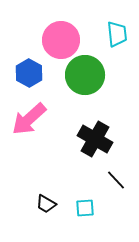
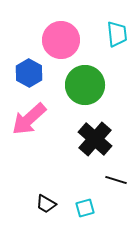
green circle: moved 10 px down
black cross: rotated 12 degrees clockwise
black line: rotated 30 degrees counterclockwise
cyan square: rotated 12 degrees counterclockwise
